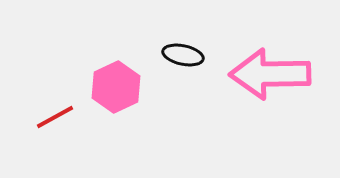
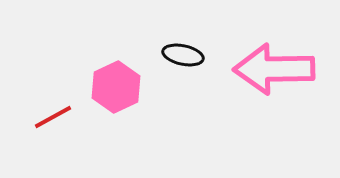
pink arrow: moved 4 px right, 5 px up
red line: moved 2 px left
